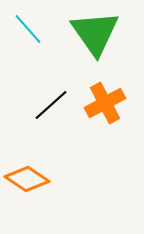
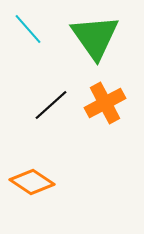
green triangle: moved 4 px down
orange diamond: moved 5 px right, 3 px down
